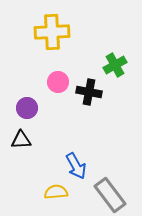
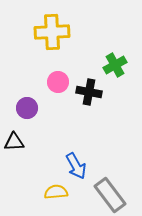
black triangle: moved 7 px left, 2 px down
